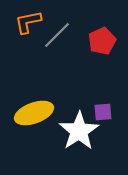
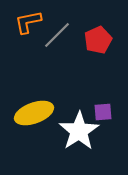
red pentagon: moved 4 px left, 1 px up
